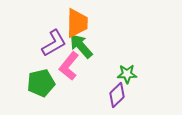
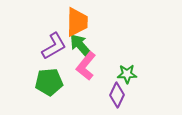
orange trapezoid: moved 1 px up
purple L-shape: moved 3 px down
pink L-shape: moved 17 px right
green pentagon: moved 8 px right, 1 px up; rotated 8 degrees clockwise
purple diamond: rotated 20 degrees counterclockwise
